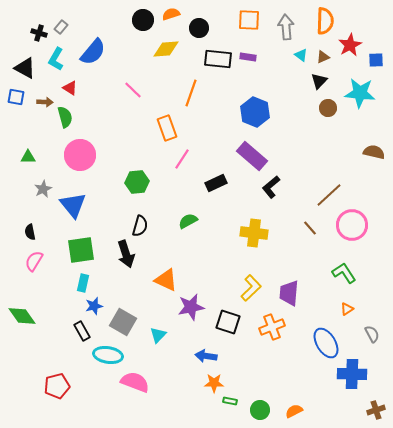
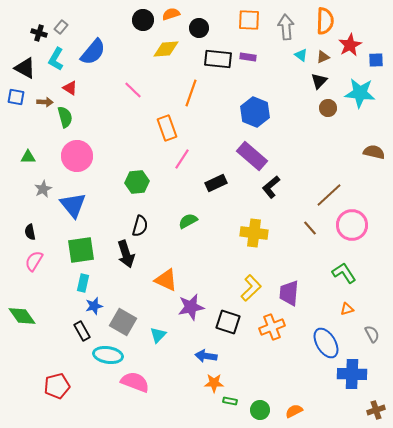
pink circle at (80, 155): moved 3 px left, 1 px down
orange triangle at (347, 309): rotated 16 degrees clockwise
